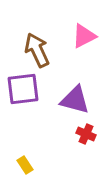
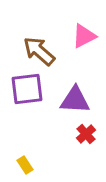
brown arrow: moved 2 px right, 1 px down; rotated 24 degrees counterclockwise
purple square: moved 4 px right
purple triangle: rotated 12 degrees counterclockwise
red cross: rotated 24 degrees clockwise
